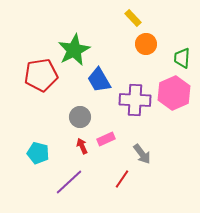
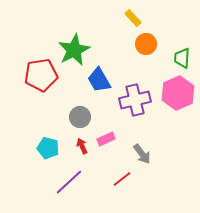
pink hexagon: moved 4 px right
purple cross: rotated 16 degrees counterclockwise
cyan pentagon: moved 10 px right, 5 px up
red line: rotated 18 degrees clockwise
